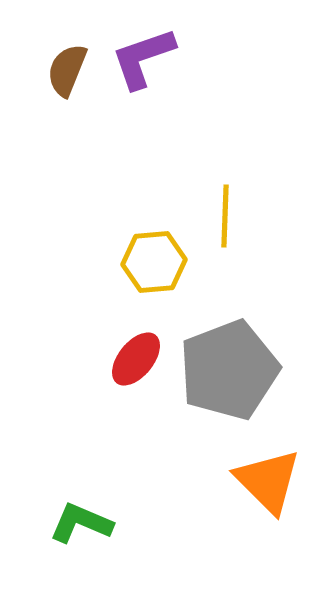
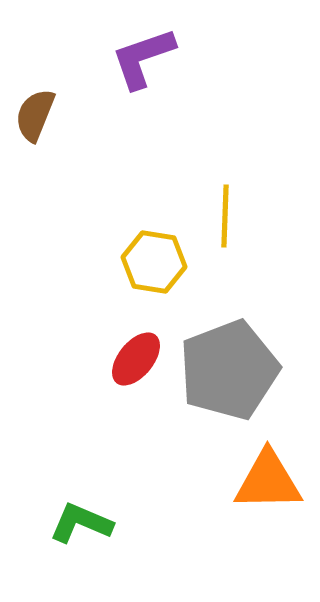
brown semicircle: moved 32 px left, 45 px down
yellow hexagon: rotated 14 degrees clockwise
orange triangle: rotated 46 degrees counterclockwise
